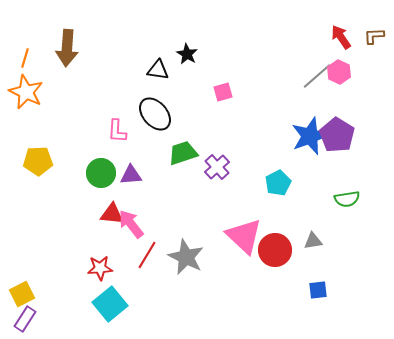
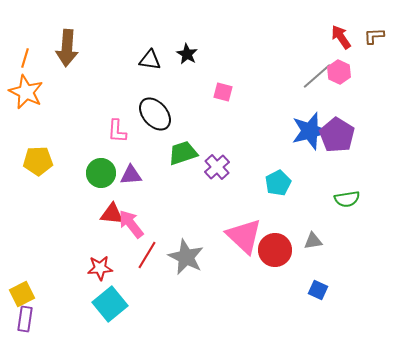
black triangle: moved 8 px left, 10 px up
pink square: rotated 30 degrees clockwise
blue star: moved 5 px up; rotated 6 degrees clockwise
blue square: rotated 30 degrees clockwise
purple rectangle: rotated 25 degrees counterclockwise
